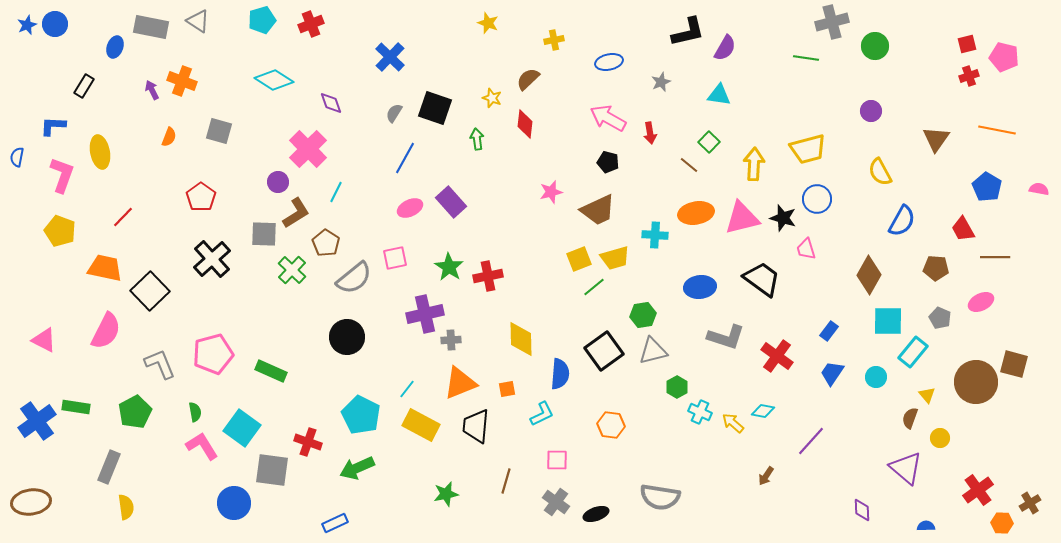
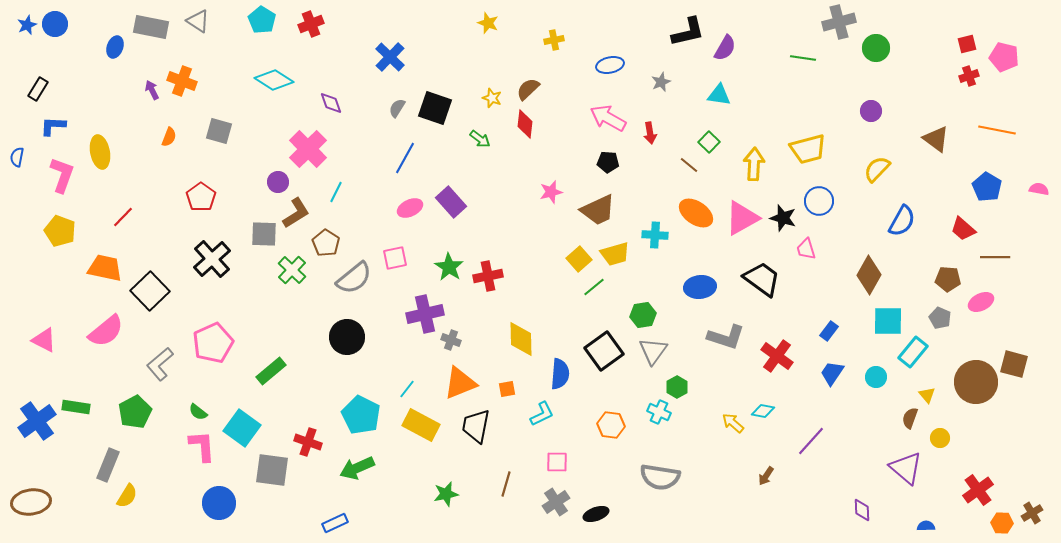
cyan pentagon at (262, 20): rotated 24 degrees counterclockwise
gray cross at (832, 22): moved 7 px right
green circle at (875, 46): moved 1 px right, 2 px down
green line at (806, 58): moved 3 px left
blue ellipse at (609, 62): moved 1 px right, 3 px down
brown semicircle at (528, 79): moved 10 px down
black rectangle at (84, 86): moved 46 px left, 3 px down
gray semicircle at (394, 113): moved 3 px right, 5 px up
green arrow at (477, 139): moved 3 px right; rotated 135 degrees clockwise
brown triangle at (936, 139): rotated 28 degrees counterclockwise
black pentagon at (608, 162): rotated 10 degrees counterclockwise
yellow semicircle at (880, 172): moved 3 px left, 3 px up; rotated 72 degrees clockwise
blue circle at (817, 199): moved 2 px right, 2 px down
orange ellipse at (696, 213): rotated 44 degrees clockwise
pink triangle at (742, 218): rotated 15 degrees counterclockwise
red trapezoid at (963, 229): rotated 20 degrees counterclockwise
yellow trapezoid at (615, 258): moved 4 px up
yellow square at (579, 259): rotated 20 degrees counterclockwise
brown pentagon at (936, 268): moved 12 px right, 11 px down
pink semicircle at (106, 331): rotated 24 degrees clockwise
gray cross at (451, 340): rotated 24 degrees clockwise
gray triangle at (653, 351): rotated 40 degrees counterclockwise
pink pentagon at (213, 354): moved 11 px up; rotated 9 degrees counterclockwise
gray L-shape at (160, 364): rotated 108 degrees counterclockwise
green rectangle at (271, 371): rotated 64 degrees counterclockwise
green semicircle at (195, 412): moved 3 px right; rotated 138 degrees clockwise
cyan cross at (700, 412): moved 41 px left
black trapezoid at (476, 426): rotated 6 degrees clockwise
pink L-shape at (202, 446): rotated 28 degrees clockwise
pink square at (557, 460): moved 2 px down
gray rectangle at (109, 467): moved 1 px left, 2 px up
brown line at (506, 481): moved 3 px down
gray semicircle at (660, 497): moved 20 px up
gray cross at (556, 502): rotated 20 degrees clockwise
blue circle at (234, 503): moved 15 px left
brown cross at (1030, 503): moved 2 px right, 10 px down
yellow semicircle at (126, 507): moved 1 px right, 11 px up; rotated 40 degrees clockwise
